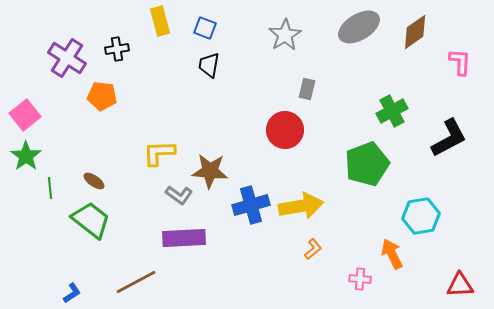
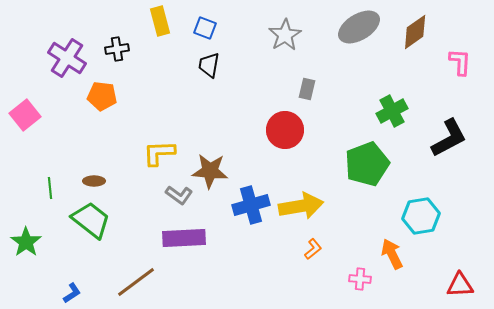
green star: moved 86 px down
brown ellipse: rotated 35 degrees counterclockwise
brown line: rotated 9 degrees counterclockwise
